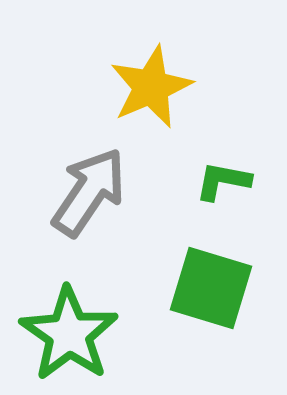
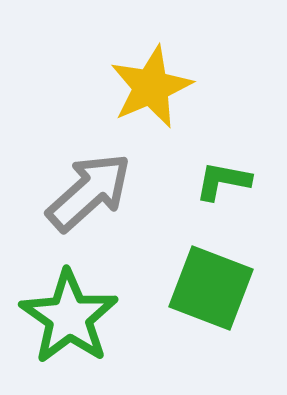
gray arrow: rotated 14 degrees clockwise
green square: rotated 4 degrees clockwise
green star: moved 17 px up
